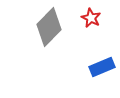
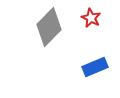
blue rectangle: moved 7 px left
